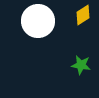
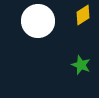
green star: rotated 12 degrees clockwise
